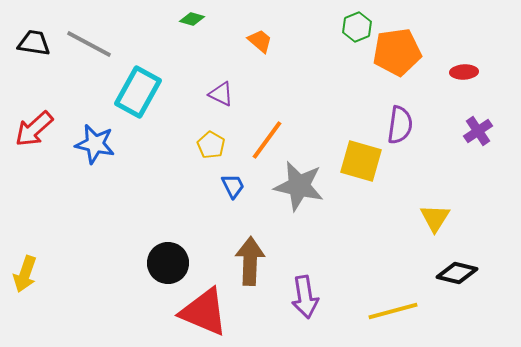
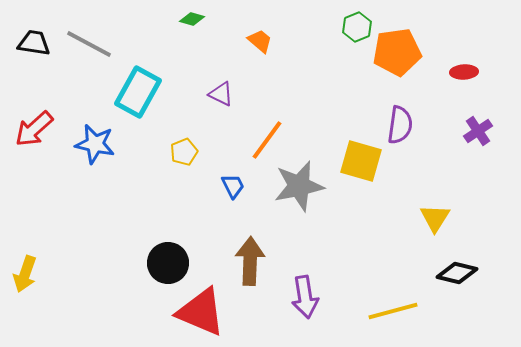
yellow pentagon: moved 27 px left, 7 px down; rotated 20 degrees clockwise
gray star: rotated 24 degrees counterclockwise
red triangle: moved 3 px left
